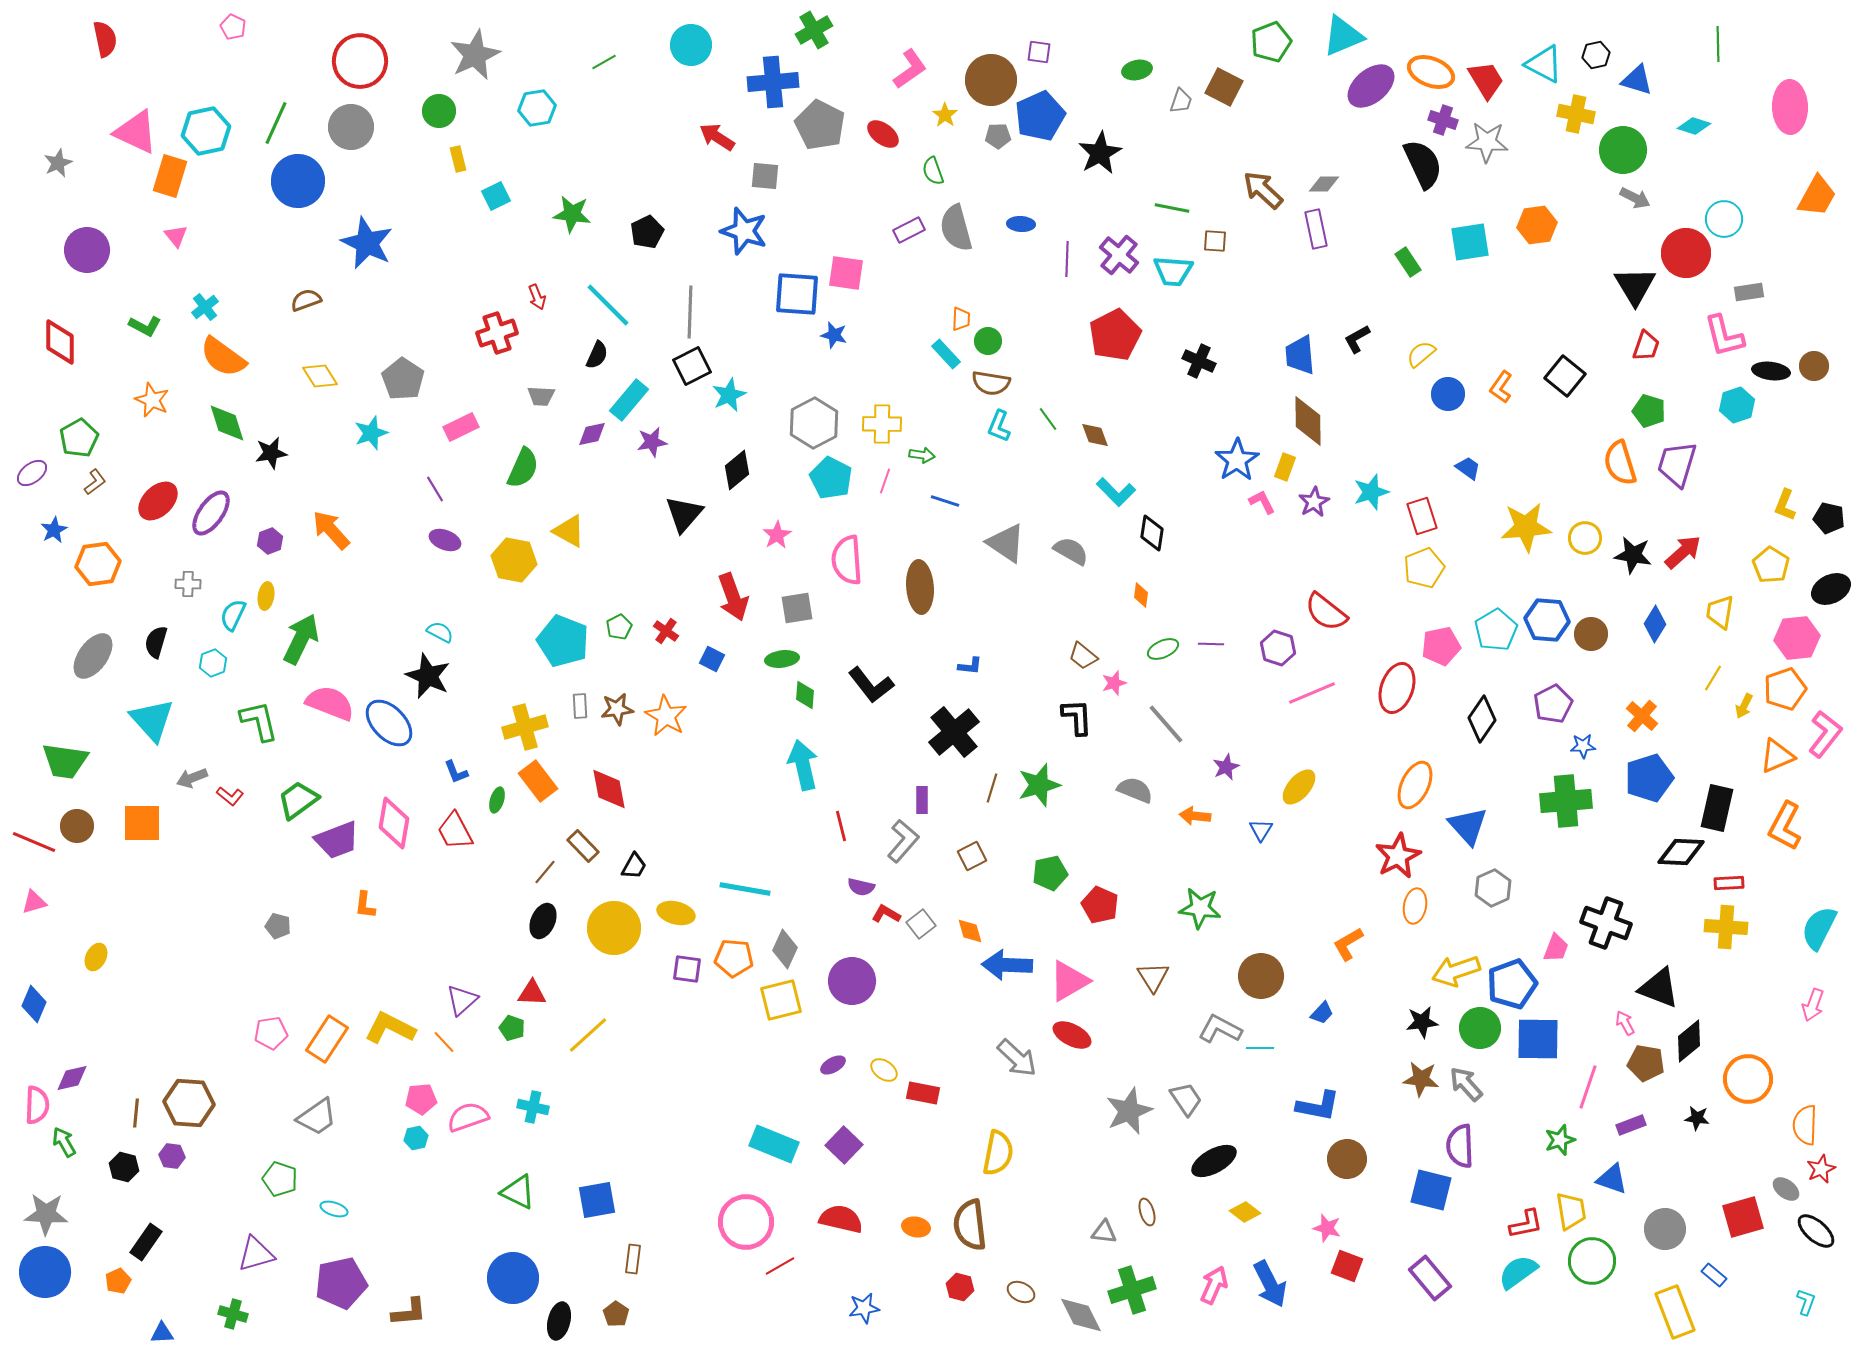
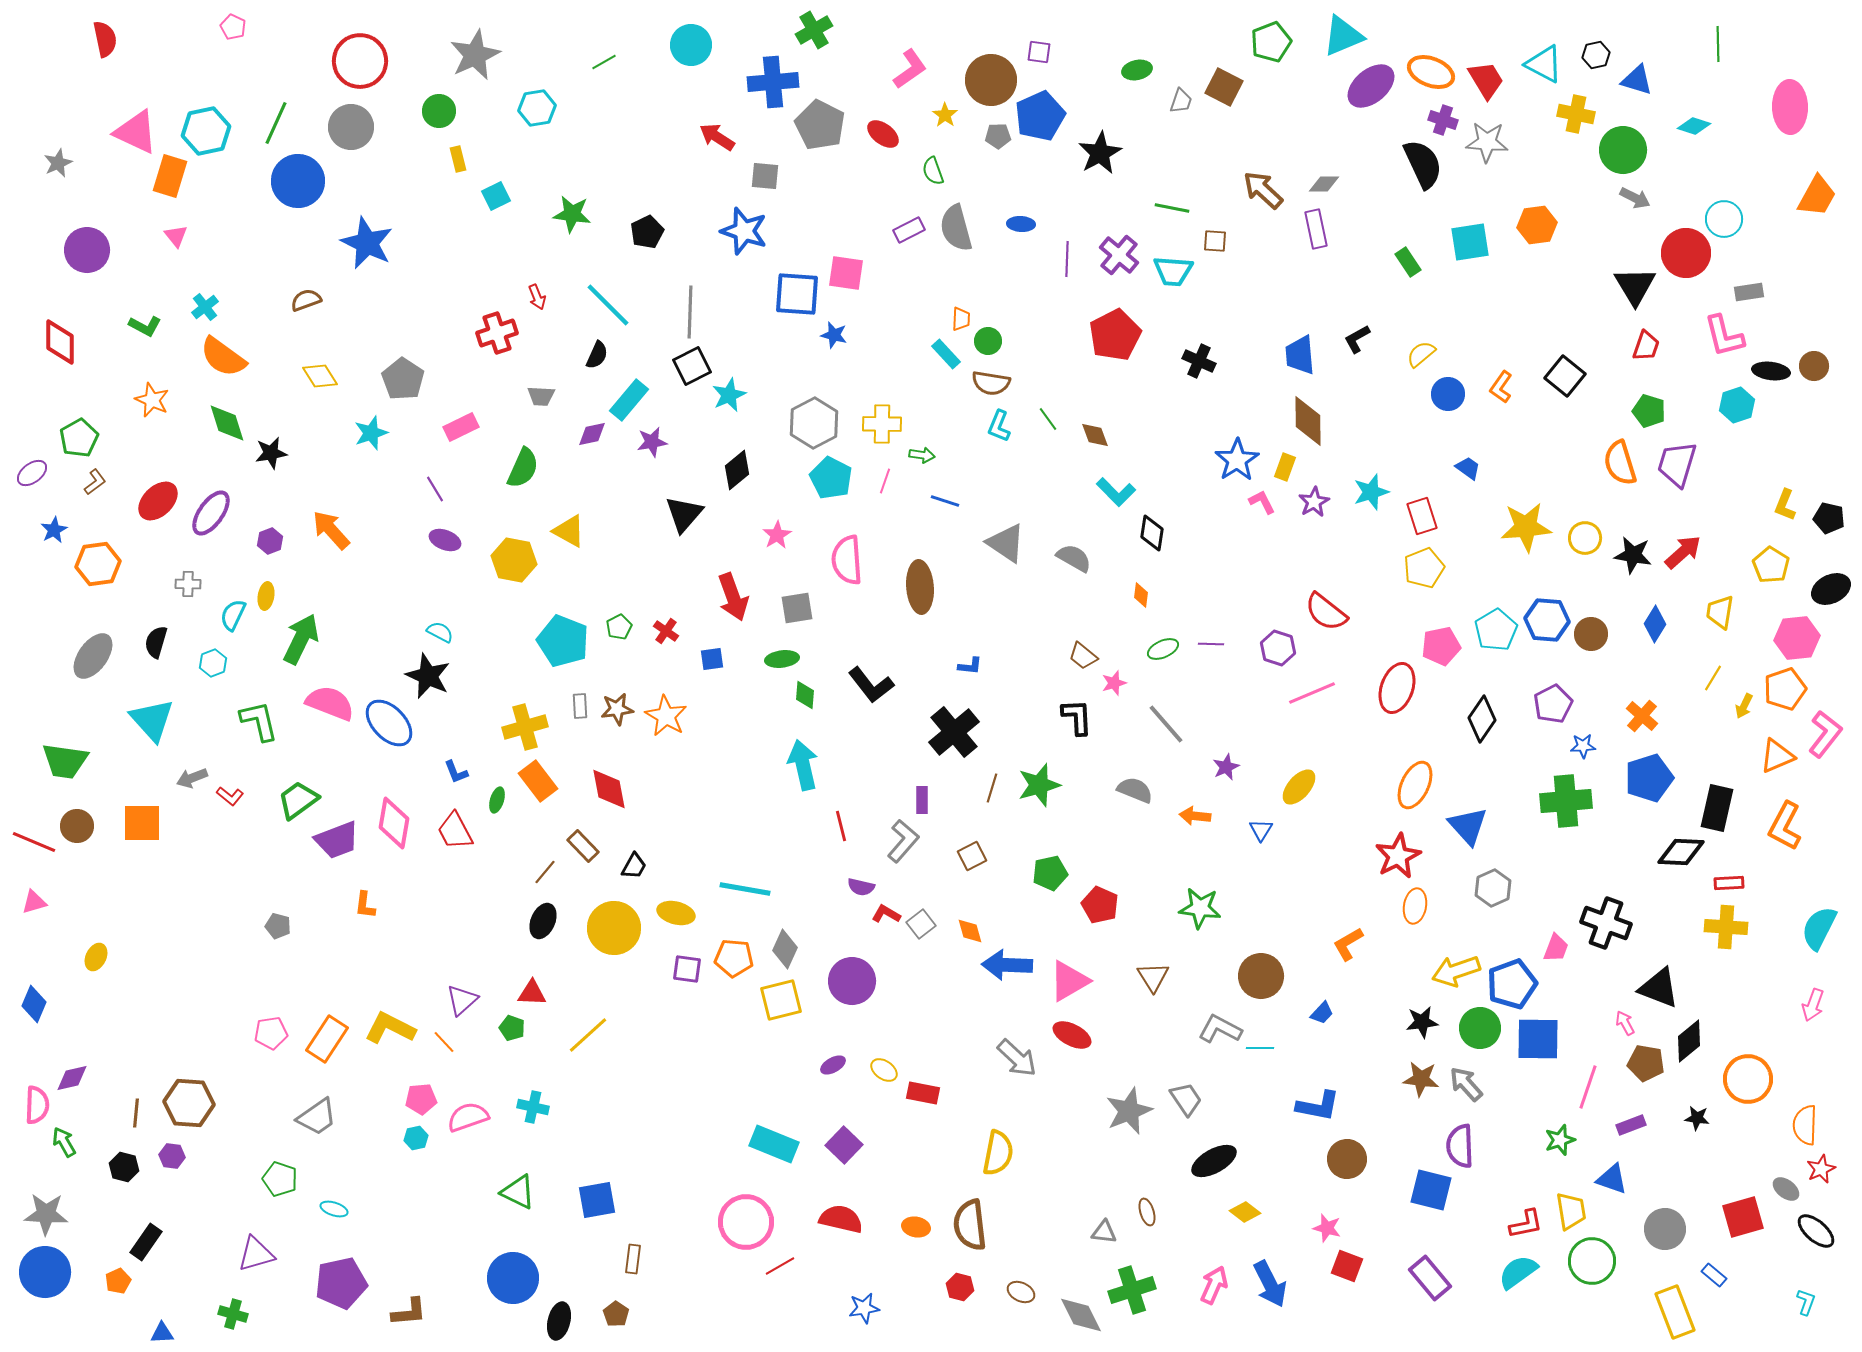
gray semicircle at (1071, 551): moved 3 px right, 7 px down
blue square at (712, 659): rotated 35 degrees counterclockwise
